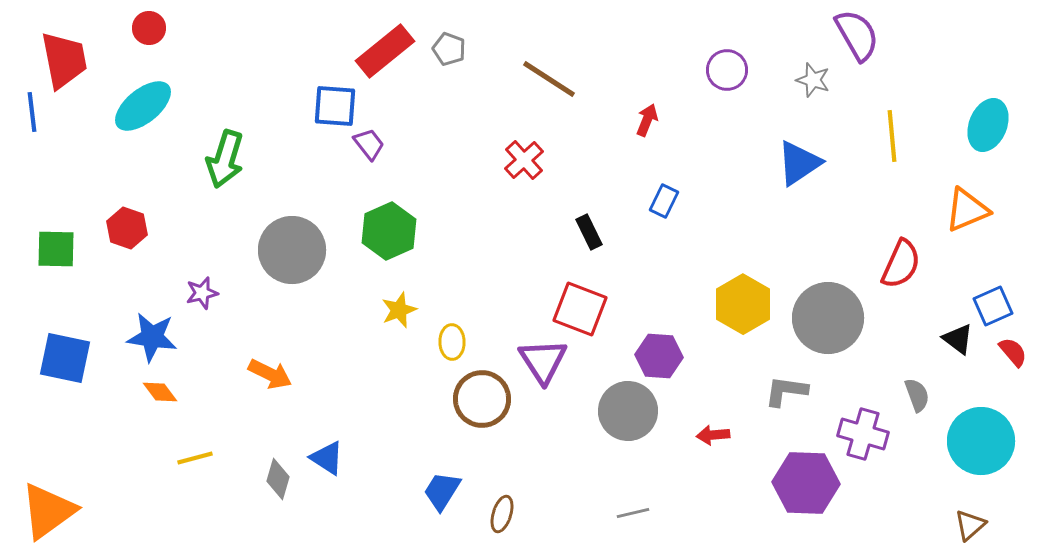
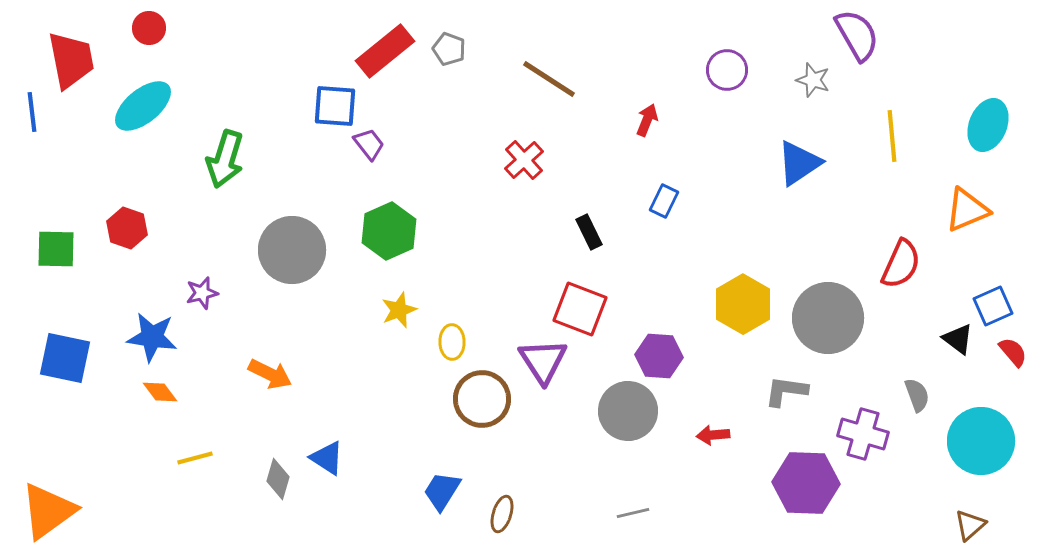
red trapezoid at (64, 60): moved 7 px right
